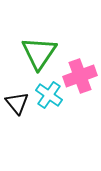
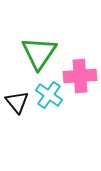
pink cross: rotated 16 degrees clockwise
black triangle: moved 1 px up
